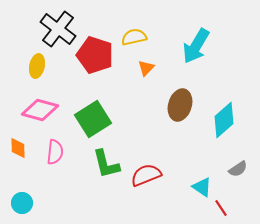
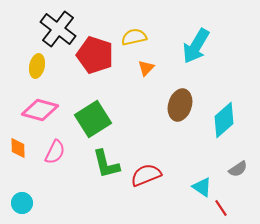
pink semicircle: rotated 20 degrees clockwise
